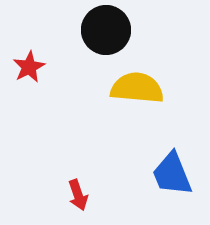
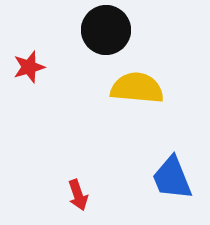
red star: rotated 12 degrees clockwise
blue trapezoid: moved 4 px down
